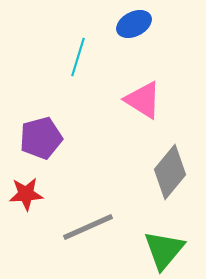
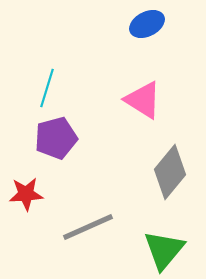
blue ellipse: moved 13 px right
cyan line: moved 31 px left, 31 px down
purple pentagon: moved 15 px right
